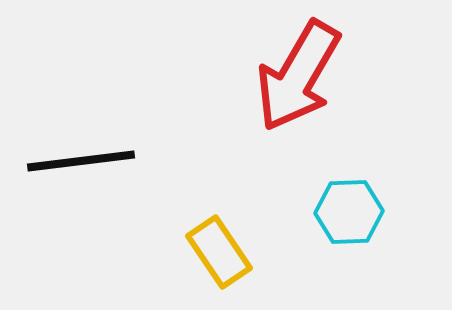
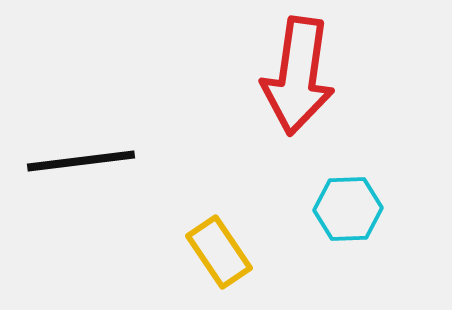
red arrow: rotated 22 degrees counterclockwise
cyan hexagon: moved 1 px left, 3 px up
